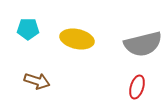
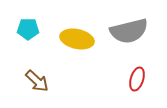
gray semicircle: moved 14 px left, 13 px up
brown arrow: rotated 25 degrees clockwise
red ellipse: moved 8 px up
